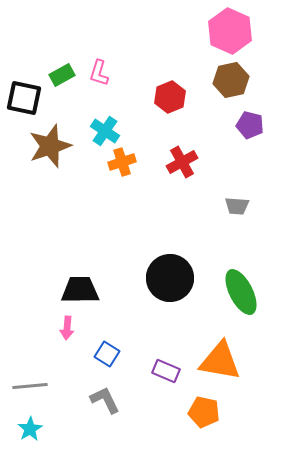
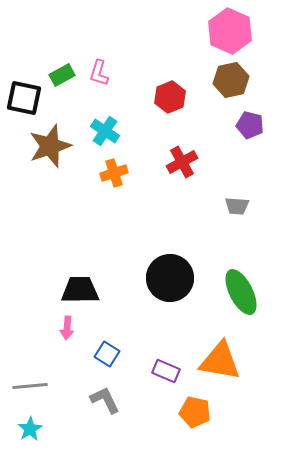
orange cross: moved 8 px left, 11 px down
orange pentagon: moved 9 px left
